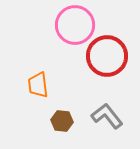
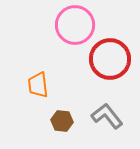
red circle: moved 3 px right, 3 px down
